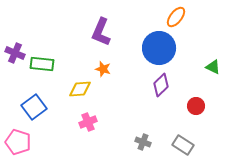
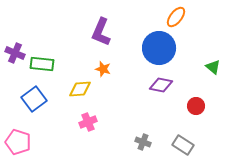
green triangle: rotated 14 degrees clockwise
purple diamond: rotated 55 degrees clockwise
blue square: moved 8 px up
